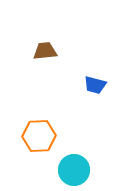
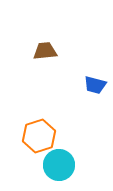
orange hexagon: rotated 16 degrees counterclockwise
cyan circle: moved 15 px left, 5 px up
